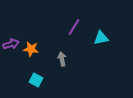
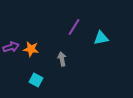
purple arrow: moved 3 px down
